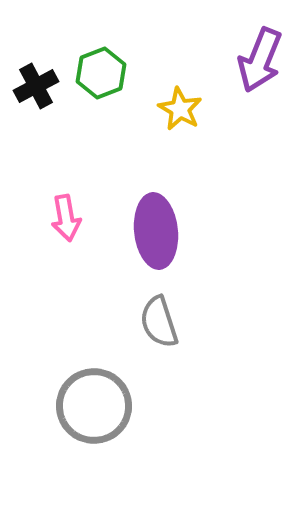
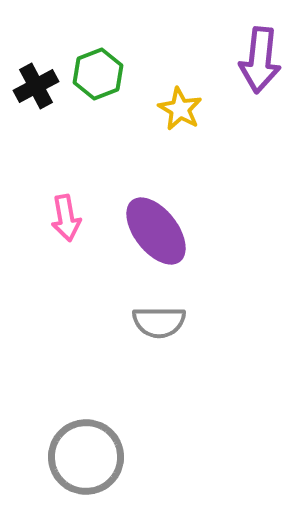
purple arrow: rotated 16 degrees counterclockwise
green hexagon: moved 3 px left, 1 px down
purple ellipse: rotated 32 degrees counterclockwise
gray semicircle: rotated 72 degrees counterclockwise
gray circle: moved 8 px left, 51 px down
